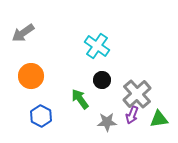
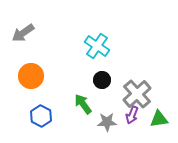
green arrow: moved 3 px right, 5 px down
